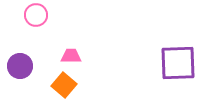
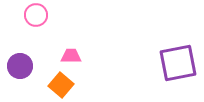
purple square: rotated 9 degrees counterclockwise
orange square: moved 3 px left
